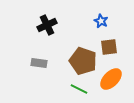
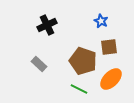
gray rectangle: moved 1 px down; rotated 35 degrees clockwise
